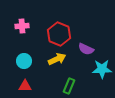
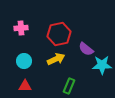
pink cross: moved 1 px left, 2 px down
red hexagon: rotated 25 degrees clockwise
purple semicircle: rotated 14 degrees clockwise
yellow arrow: moved 1 px left
cyan star: moved 4 px up
